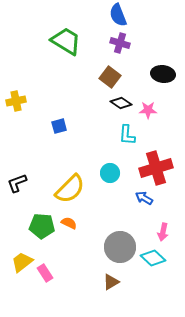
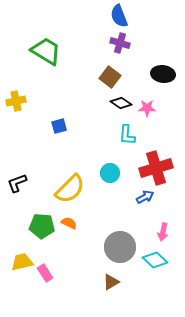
blue semicircle: moved 1 px right, 1 px down
green trapezoid: moved 20 px left, 10 px down
pink star: moved 1 px left, 2 px up
blue arrow: moved 1 px right, 1 px up; rotated 120 degrees clockwise
cyan diamond: moved 2 px right, 2 px down
yellow trapezoid: rotated 25 degrees clockwise
